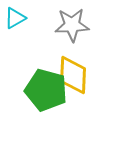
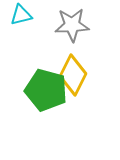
cyan triangle: moved 6 px right, 3 px up; rotated 15 degrees clockwise
yellow diamond: rotated 24 degrees clockwise
